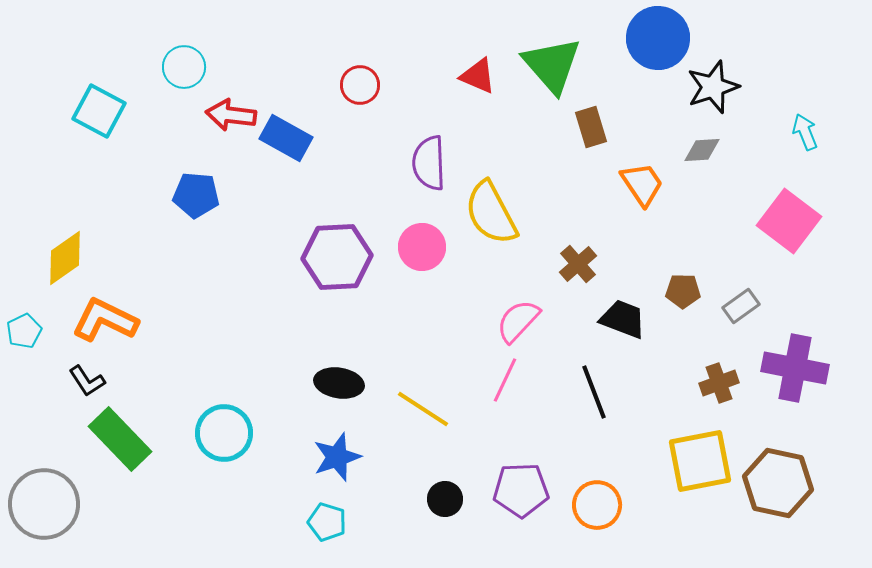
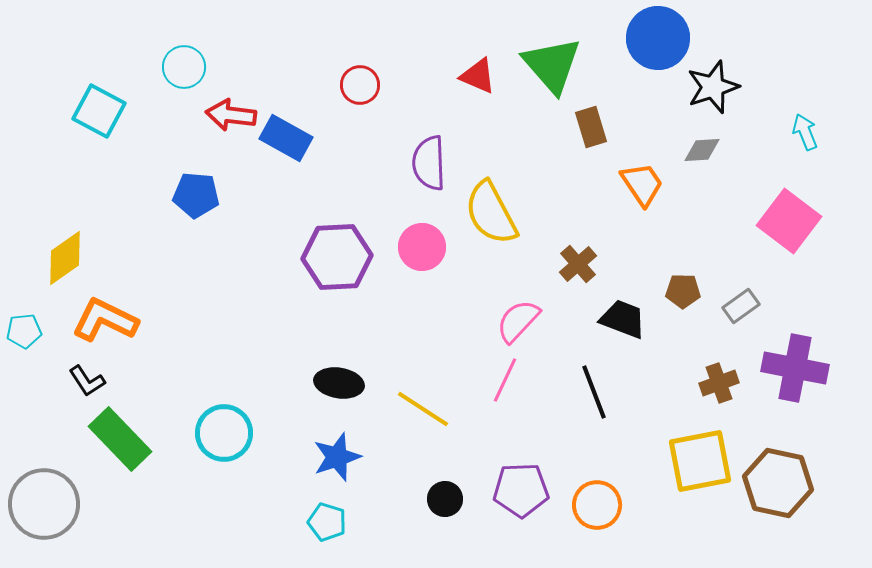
cyan pentagon at (24, 331): rotated 20 degrees clockwise
